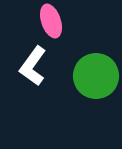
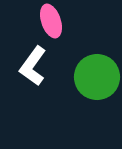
green circle: moved 1 px right, 1 px down
